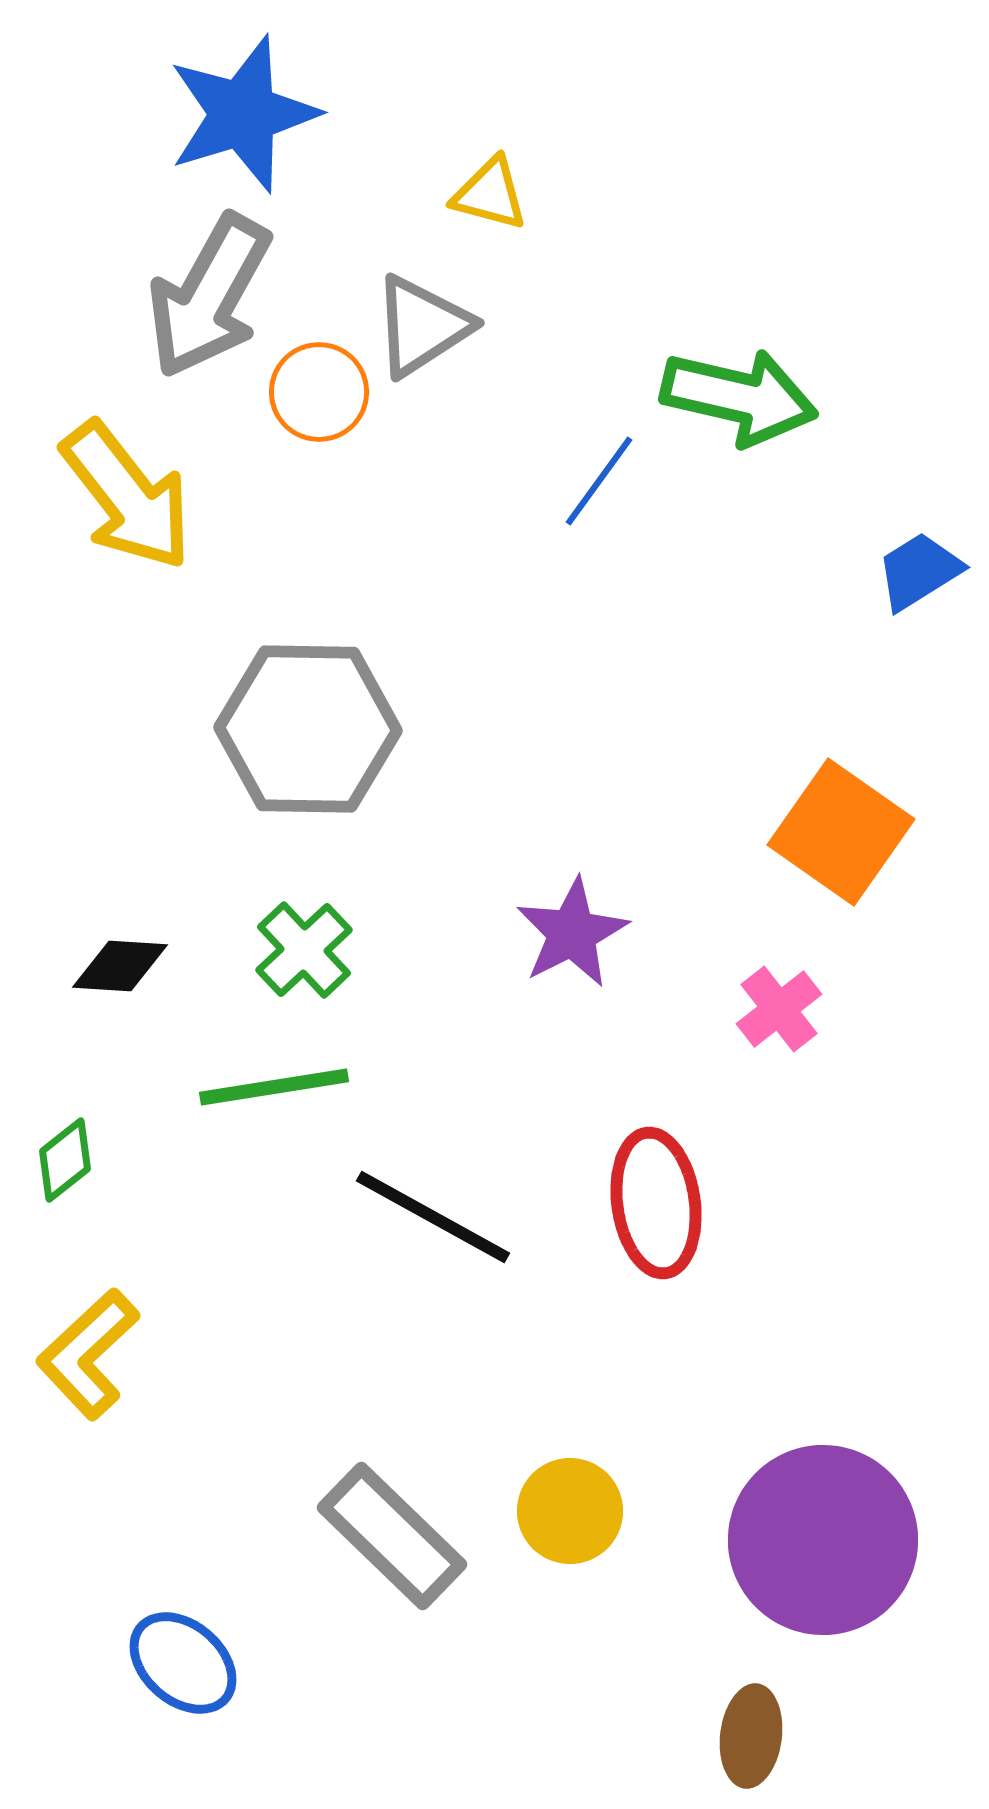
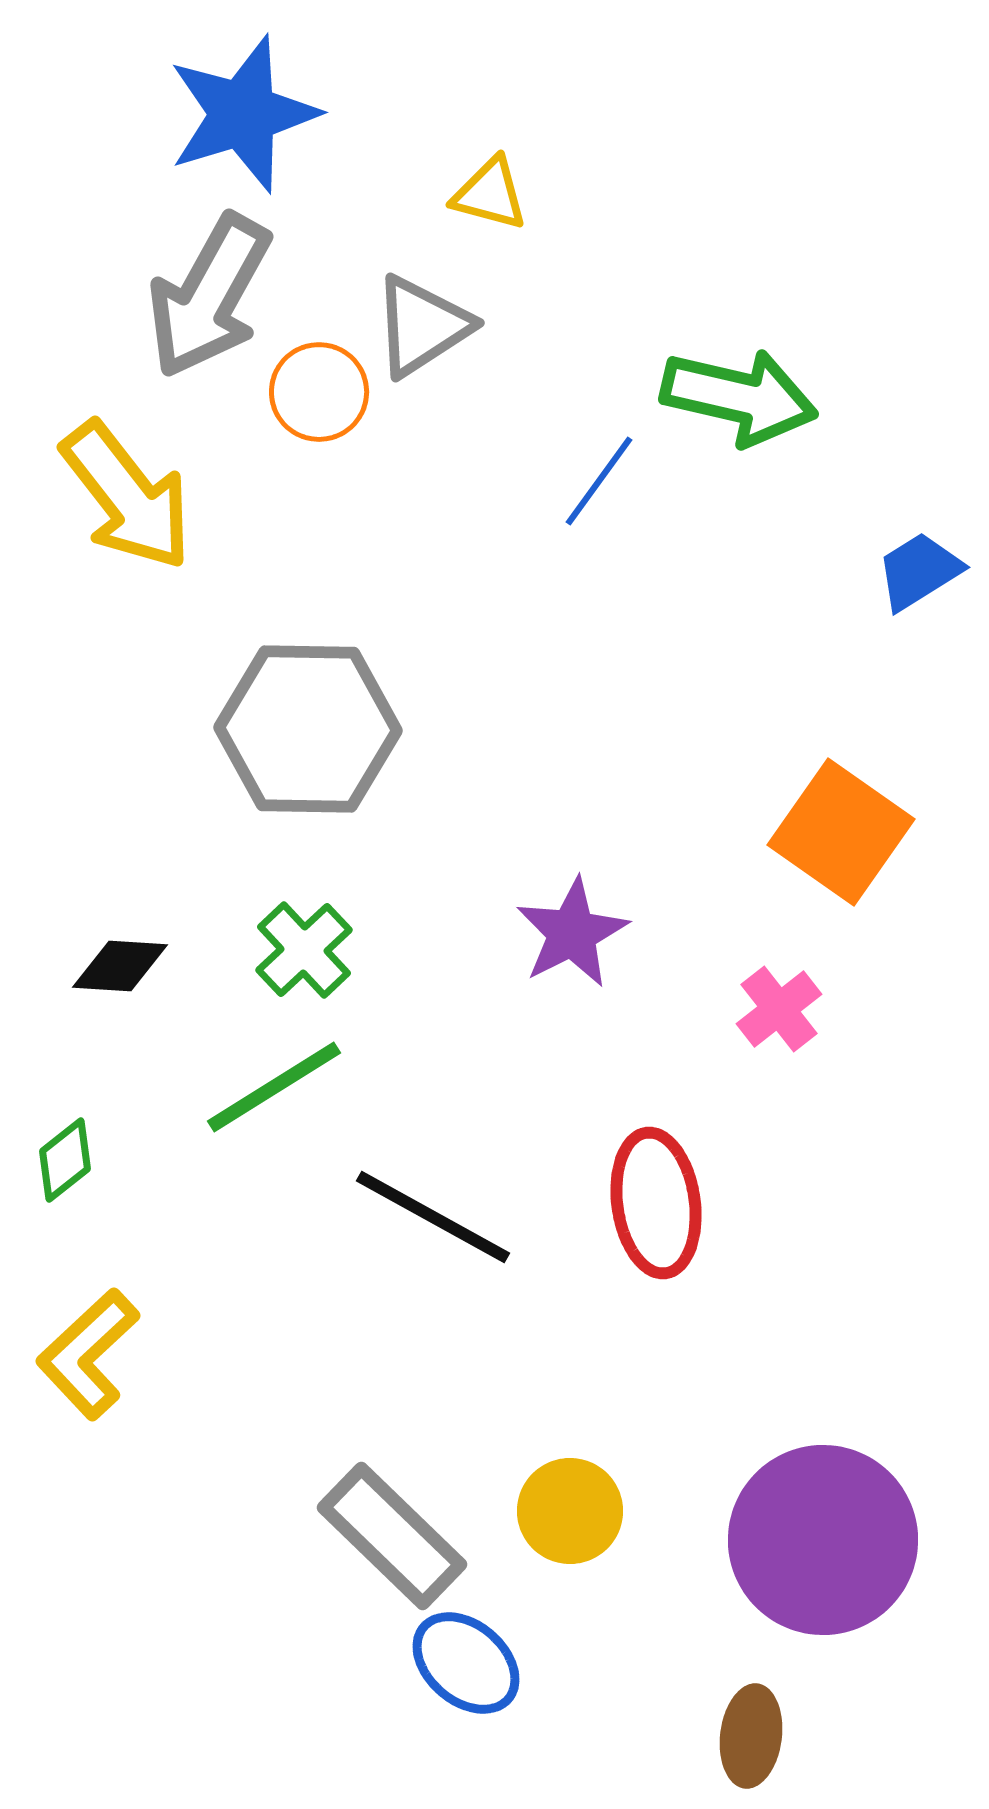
green line: rotated 23 degrees counterclockwise
blue ellipse: moved 283 px right
